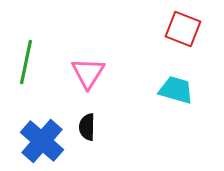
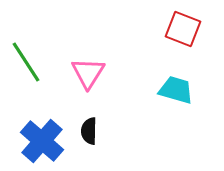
green line: rotated 45 degrees counterclockwise
black semicircle: moved 2 px right, 4 px down
